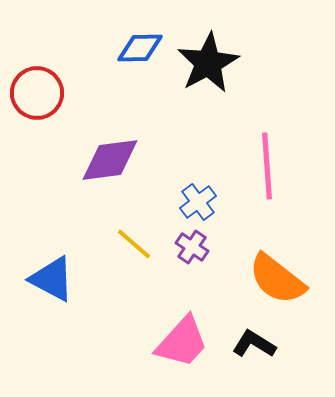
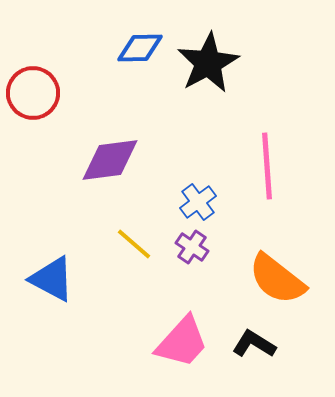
red circle: moved 4 px left
